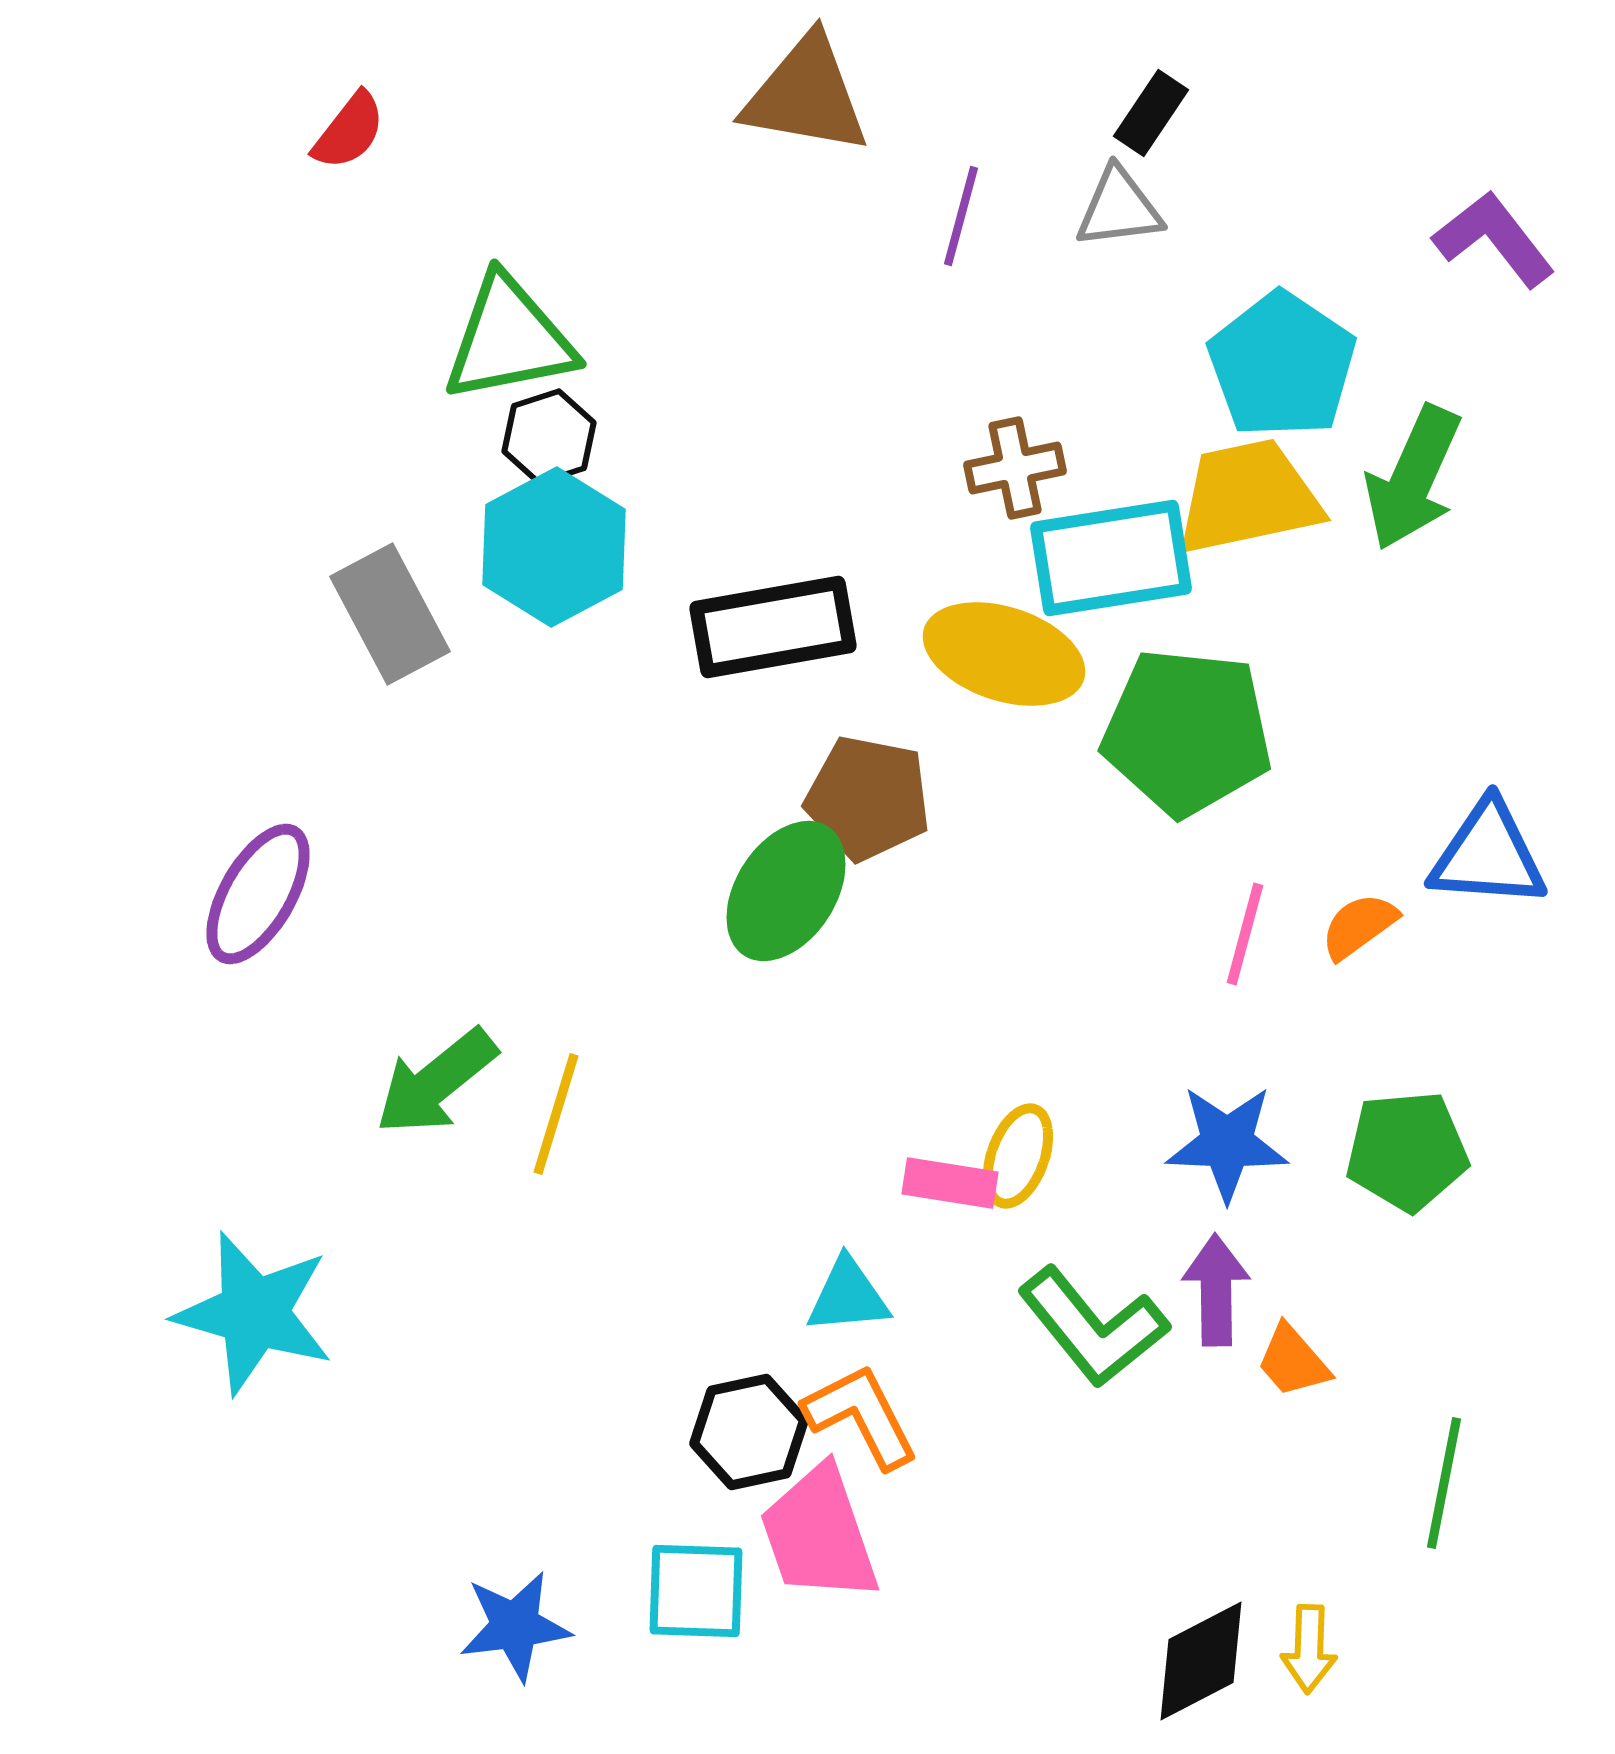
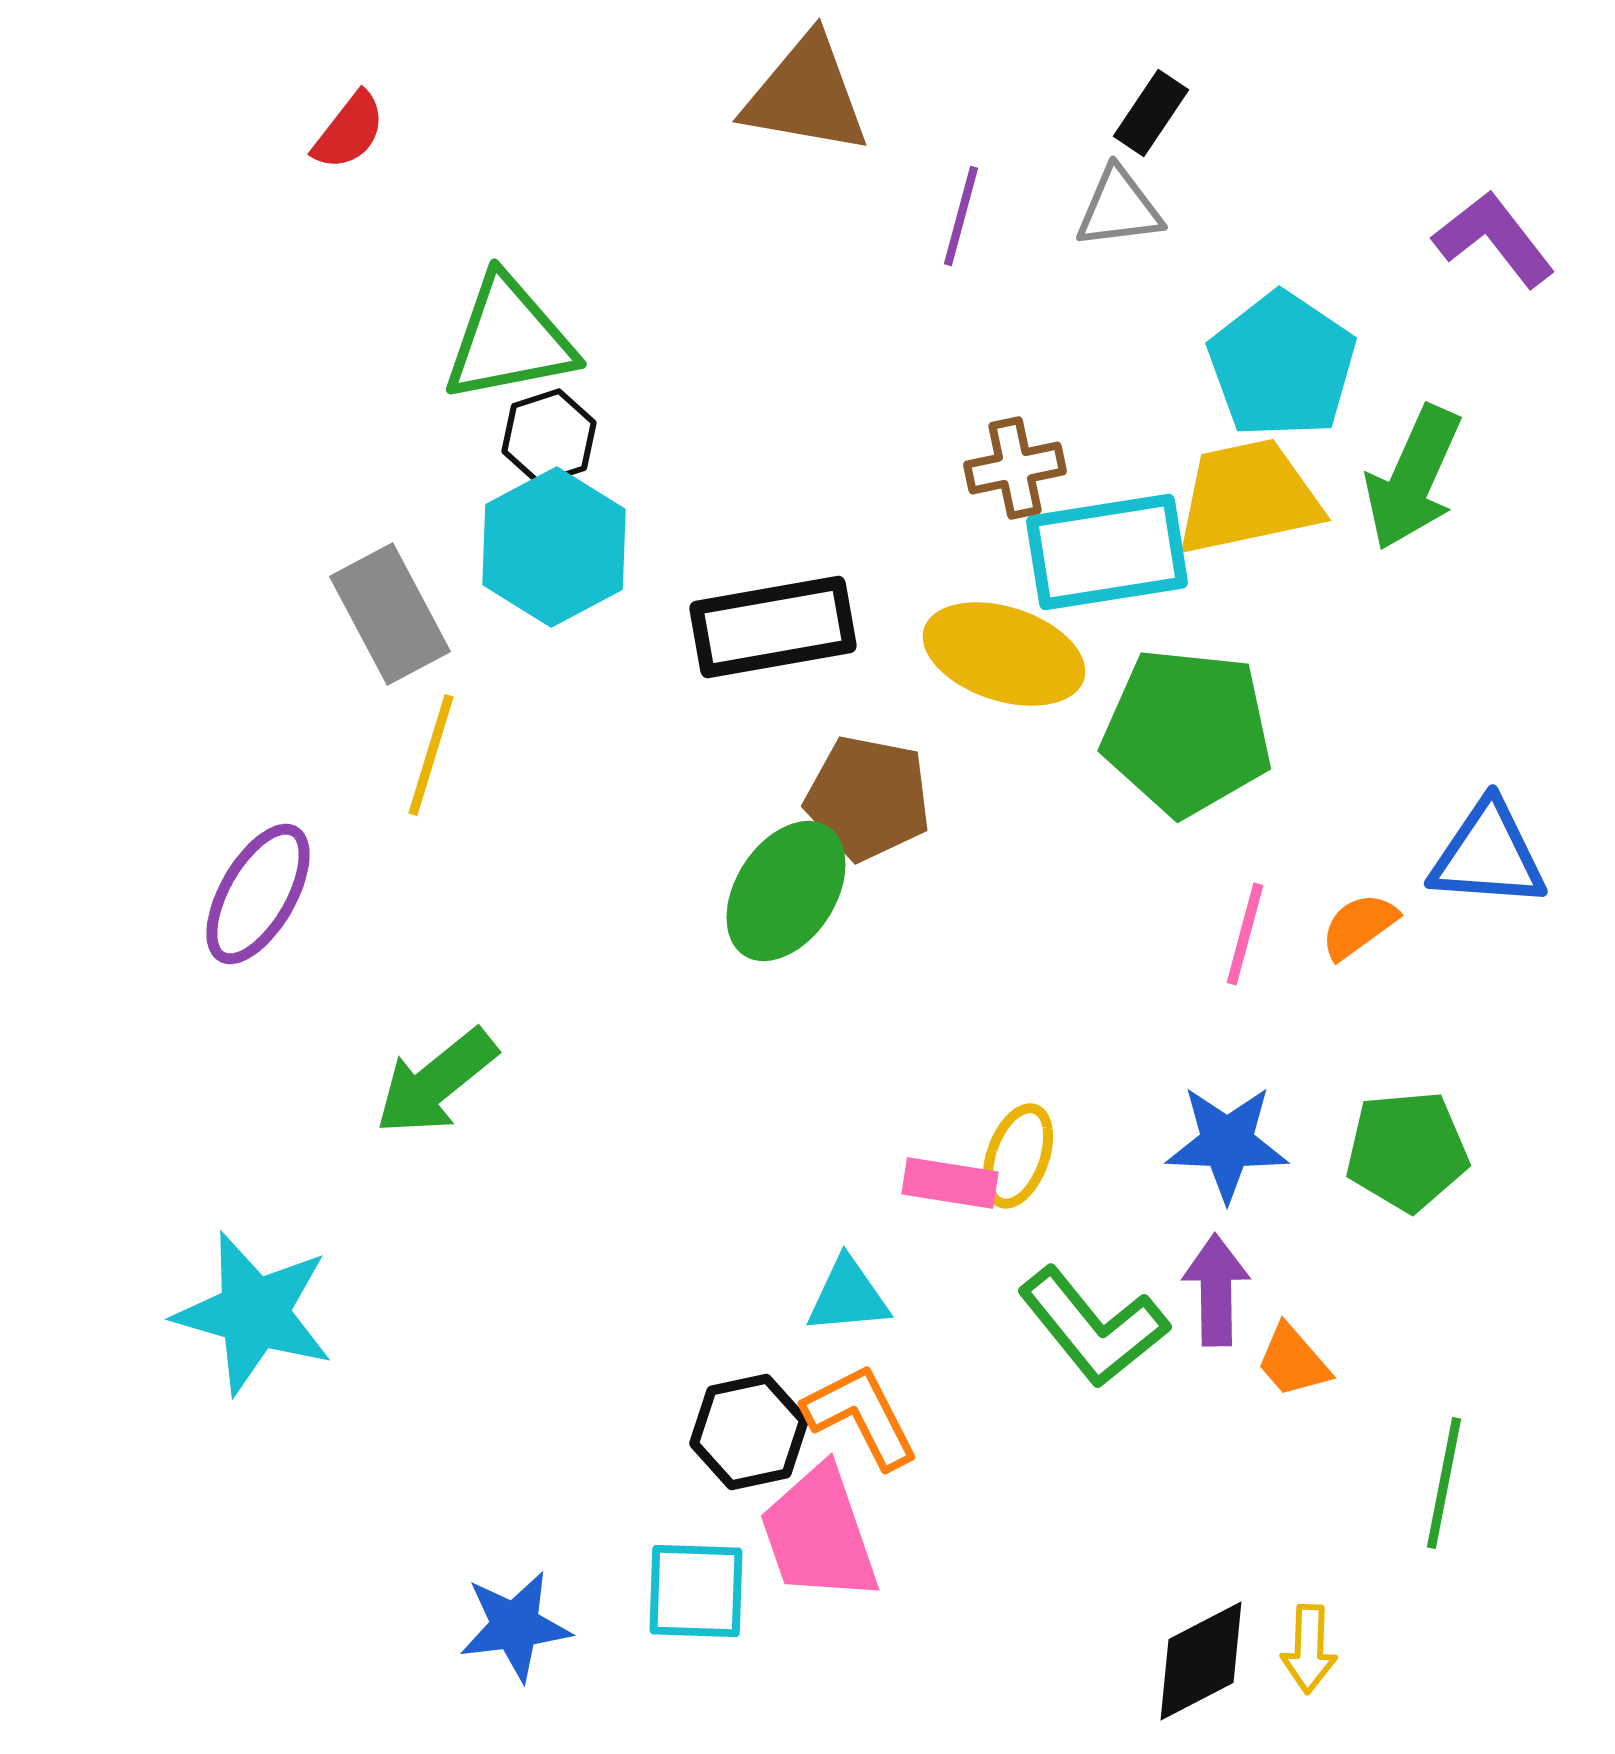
cyan rectangle at (1111, 558): moved 4 px left, 6 px up
yellow line at (556, 1114): moved 125 px left, 359 px up
